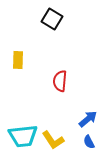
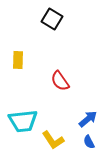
red semicircle: rotated 40 degrees counterclockwise
cyan trapezoid: moved 15 px up
